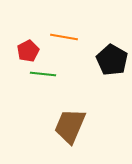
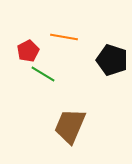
black pentagon: rotated 12 degrees counterclockwise
green line: rotated 25 degrees clockwise
